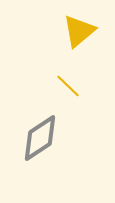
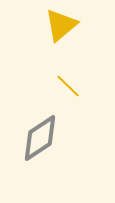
yellow triangle: moved 18 px left, 6 px up
